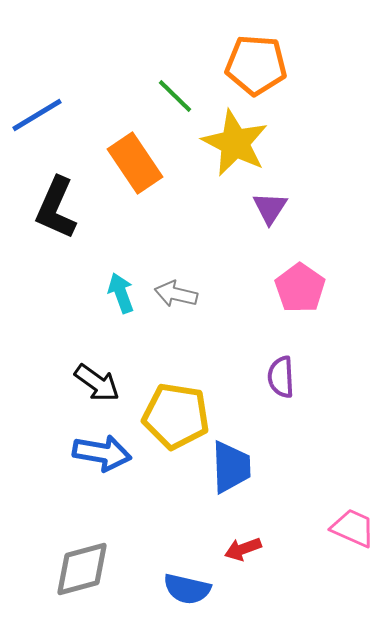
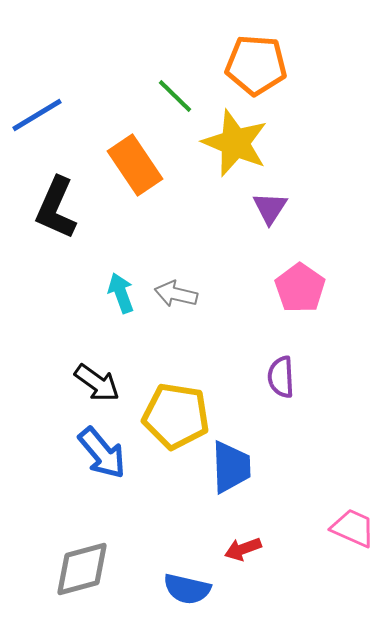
yellow star: rotated 4 degrees counterclockwise
orange rectangle: moved 2 px down
blue arrow: rotated 40 degrees clockwise
